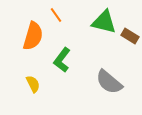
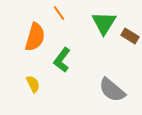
orange line: moved 3 px right, 2 px up
green triangle: moved 1 px down; rotated 48 degrees clockwise
orange semicircle: moved 2 px right, 1 px down
gray semicircle: moved 3 px right, 8 px down
